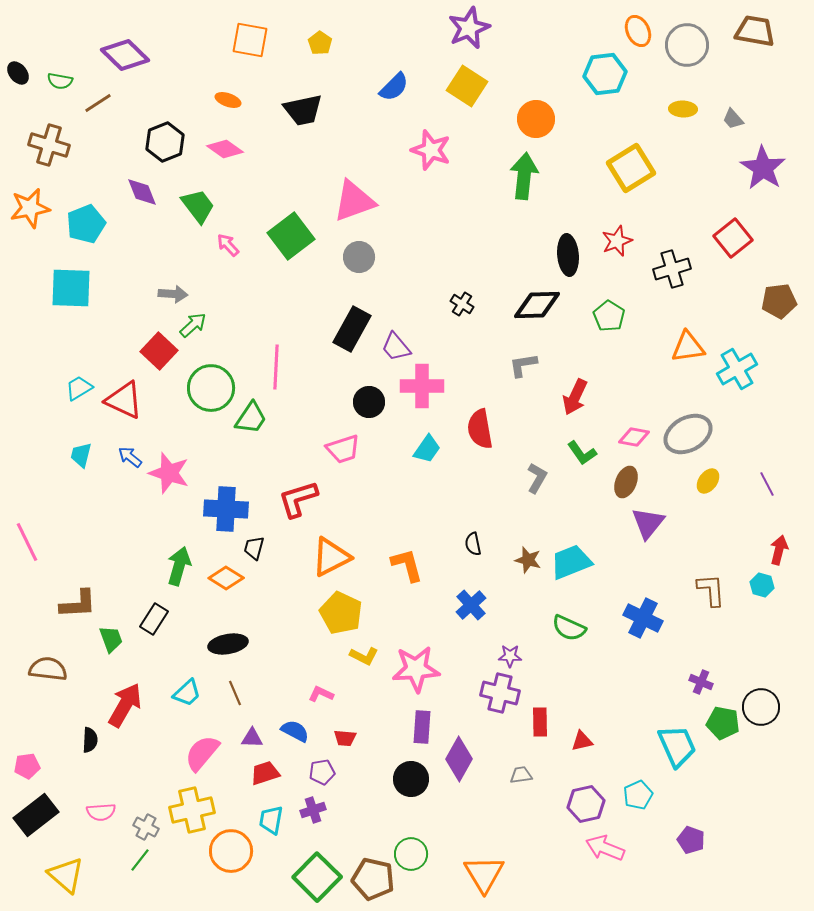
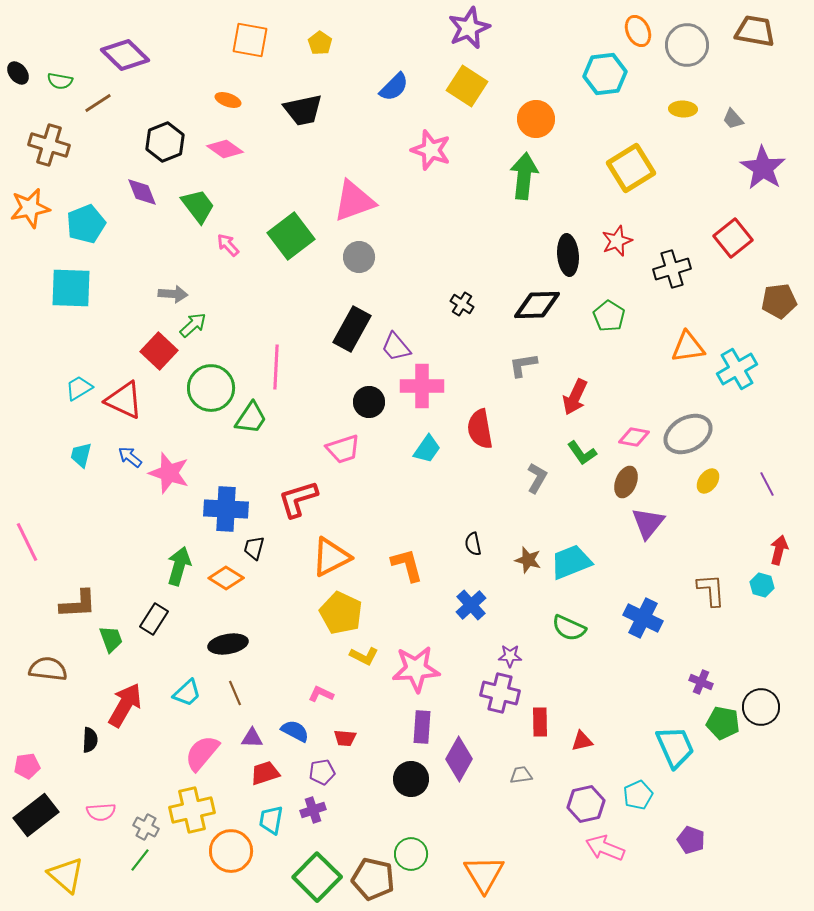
cyan trapezoid at (677, 746): moved 2 px left, 1 px down
